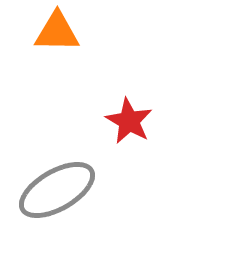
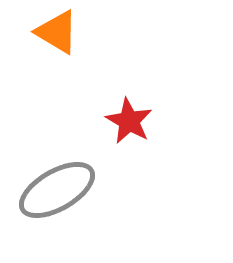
orange triangle: rotated 30 degrees clockwise
